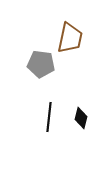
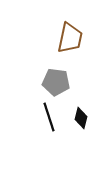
gray pentagon: moved 15 px right, 18 px down
black line: rotated 24 degrees counterclockwise
